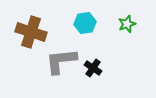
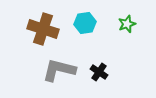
brown cross: moved 12 px right, 3 px up
gray L-shape: moved 2 px left, 9 px down; rotated 20 degrees clockwise
black cross: moved 6 px right, 4 px down
